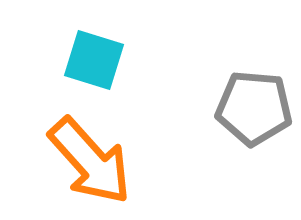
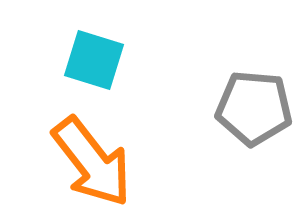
orange arrow: moved 2 px right, 1 px down; rotated 4 degrees clockwise
